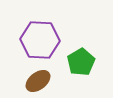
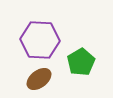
brown ellipse: moved 1 px right, 2 px up
